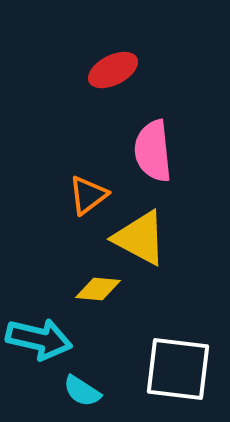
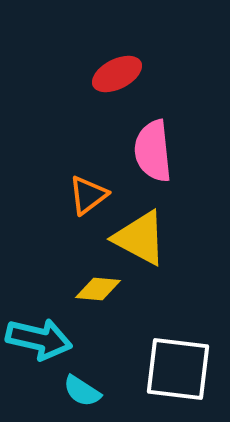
red ellipse: moved 4 px right, 4 px down
